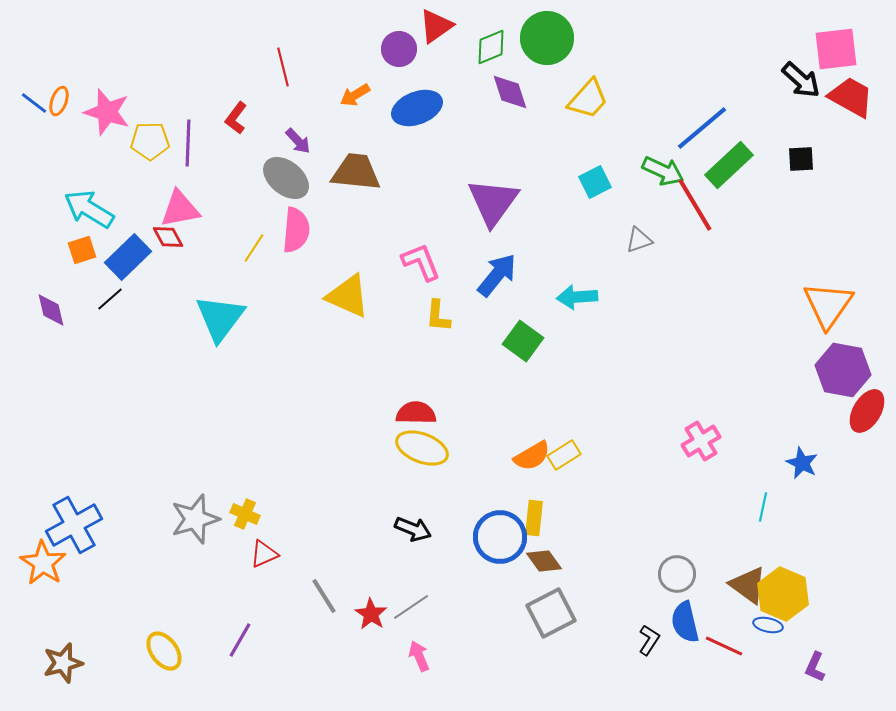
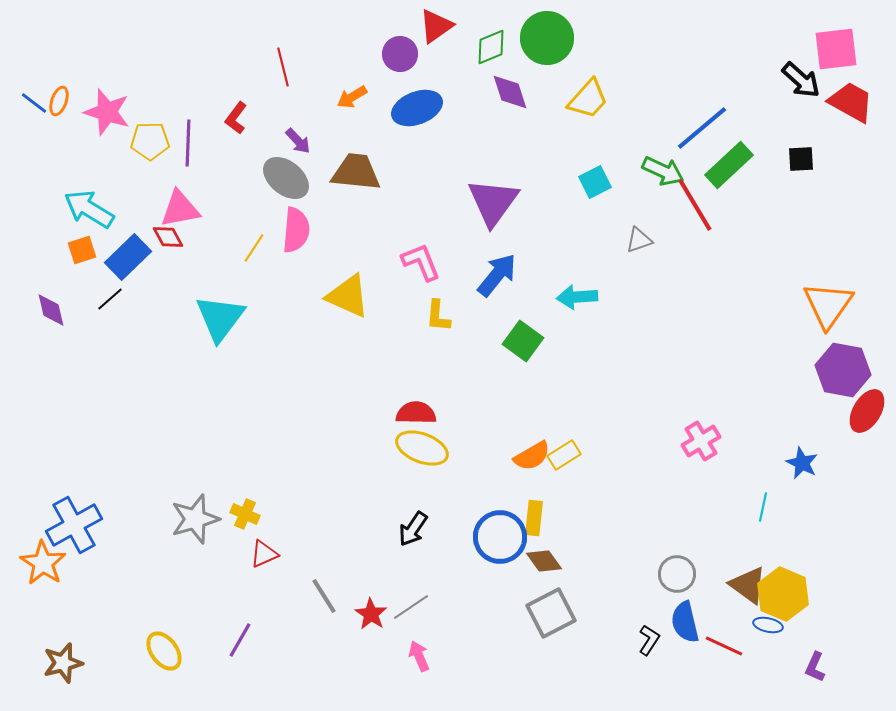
purple circle at (399, 49): moved 1 px right, 5 px down
orange arrow at (355, 95): moved 3 px left, 2 px down
red trapezoid at (851, 97): moved 5 px down
black arrow at (413, 529): rotated 102 degrees clockwise
